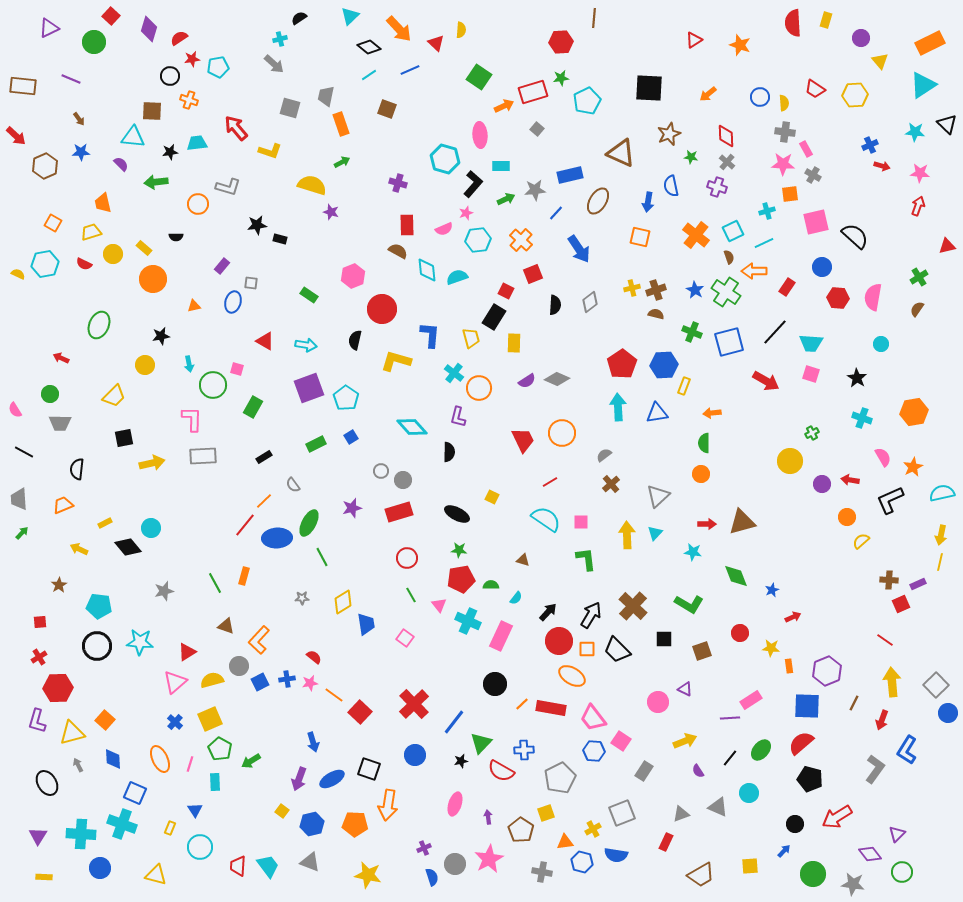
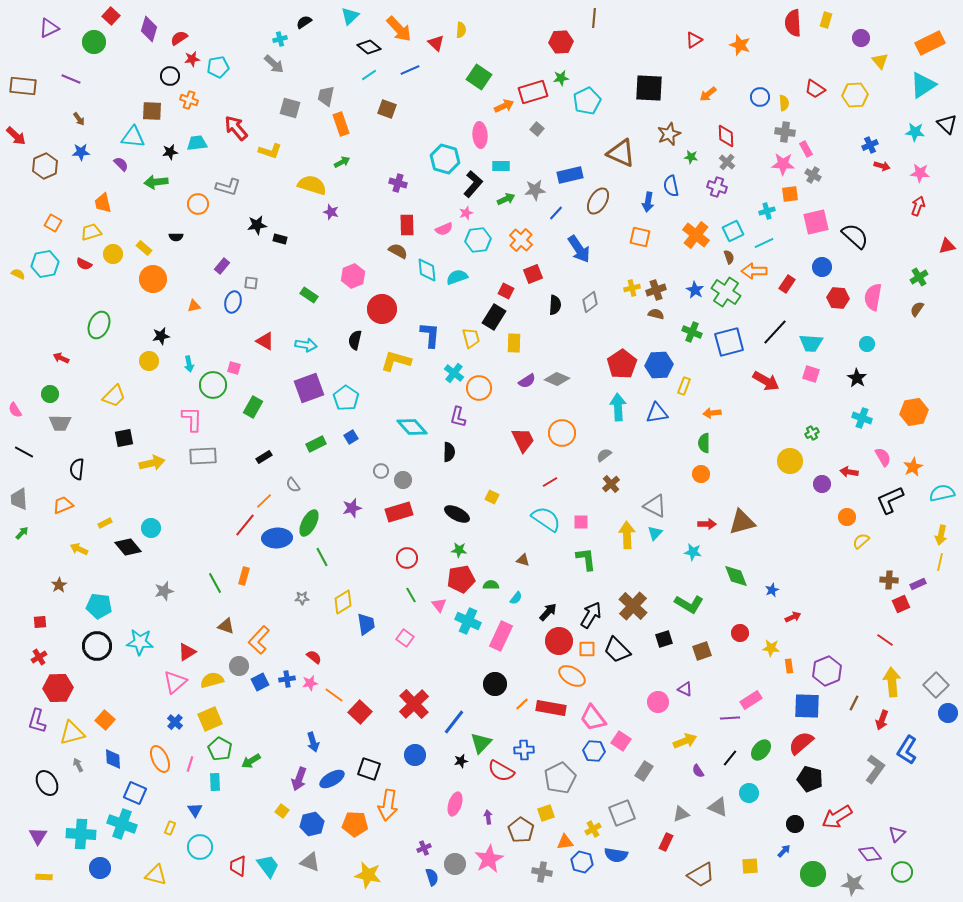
black semicircle at (299, 18): moved 5 px right, 4 px down
red rectangle at (787, 287): moved 3 px up
cyan circle at (881, 344): moved 14 px left
yellow circle at (145, 365): moved 4 px right, 4 px up
blue hexagon at (664, 365): moved 5 px left
pink square at (237, 369): moved 3 px left, 1 px up
red arrow at (850, 480): moved 1 px left, 8 px up
gray triangle at (658, 496): moved 3 px left, 10 px down; rotated 50 degrees counterclockwise
black square at (664, 639): rotated 18 degrees counterclockwise
